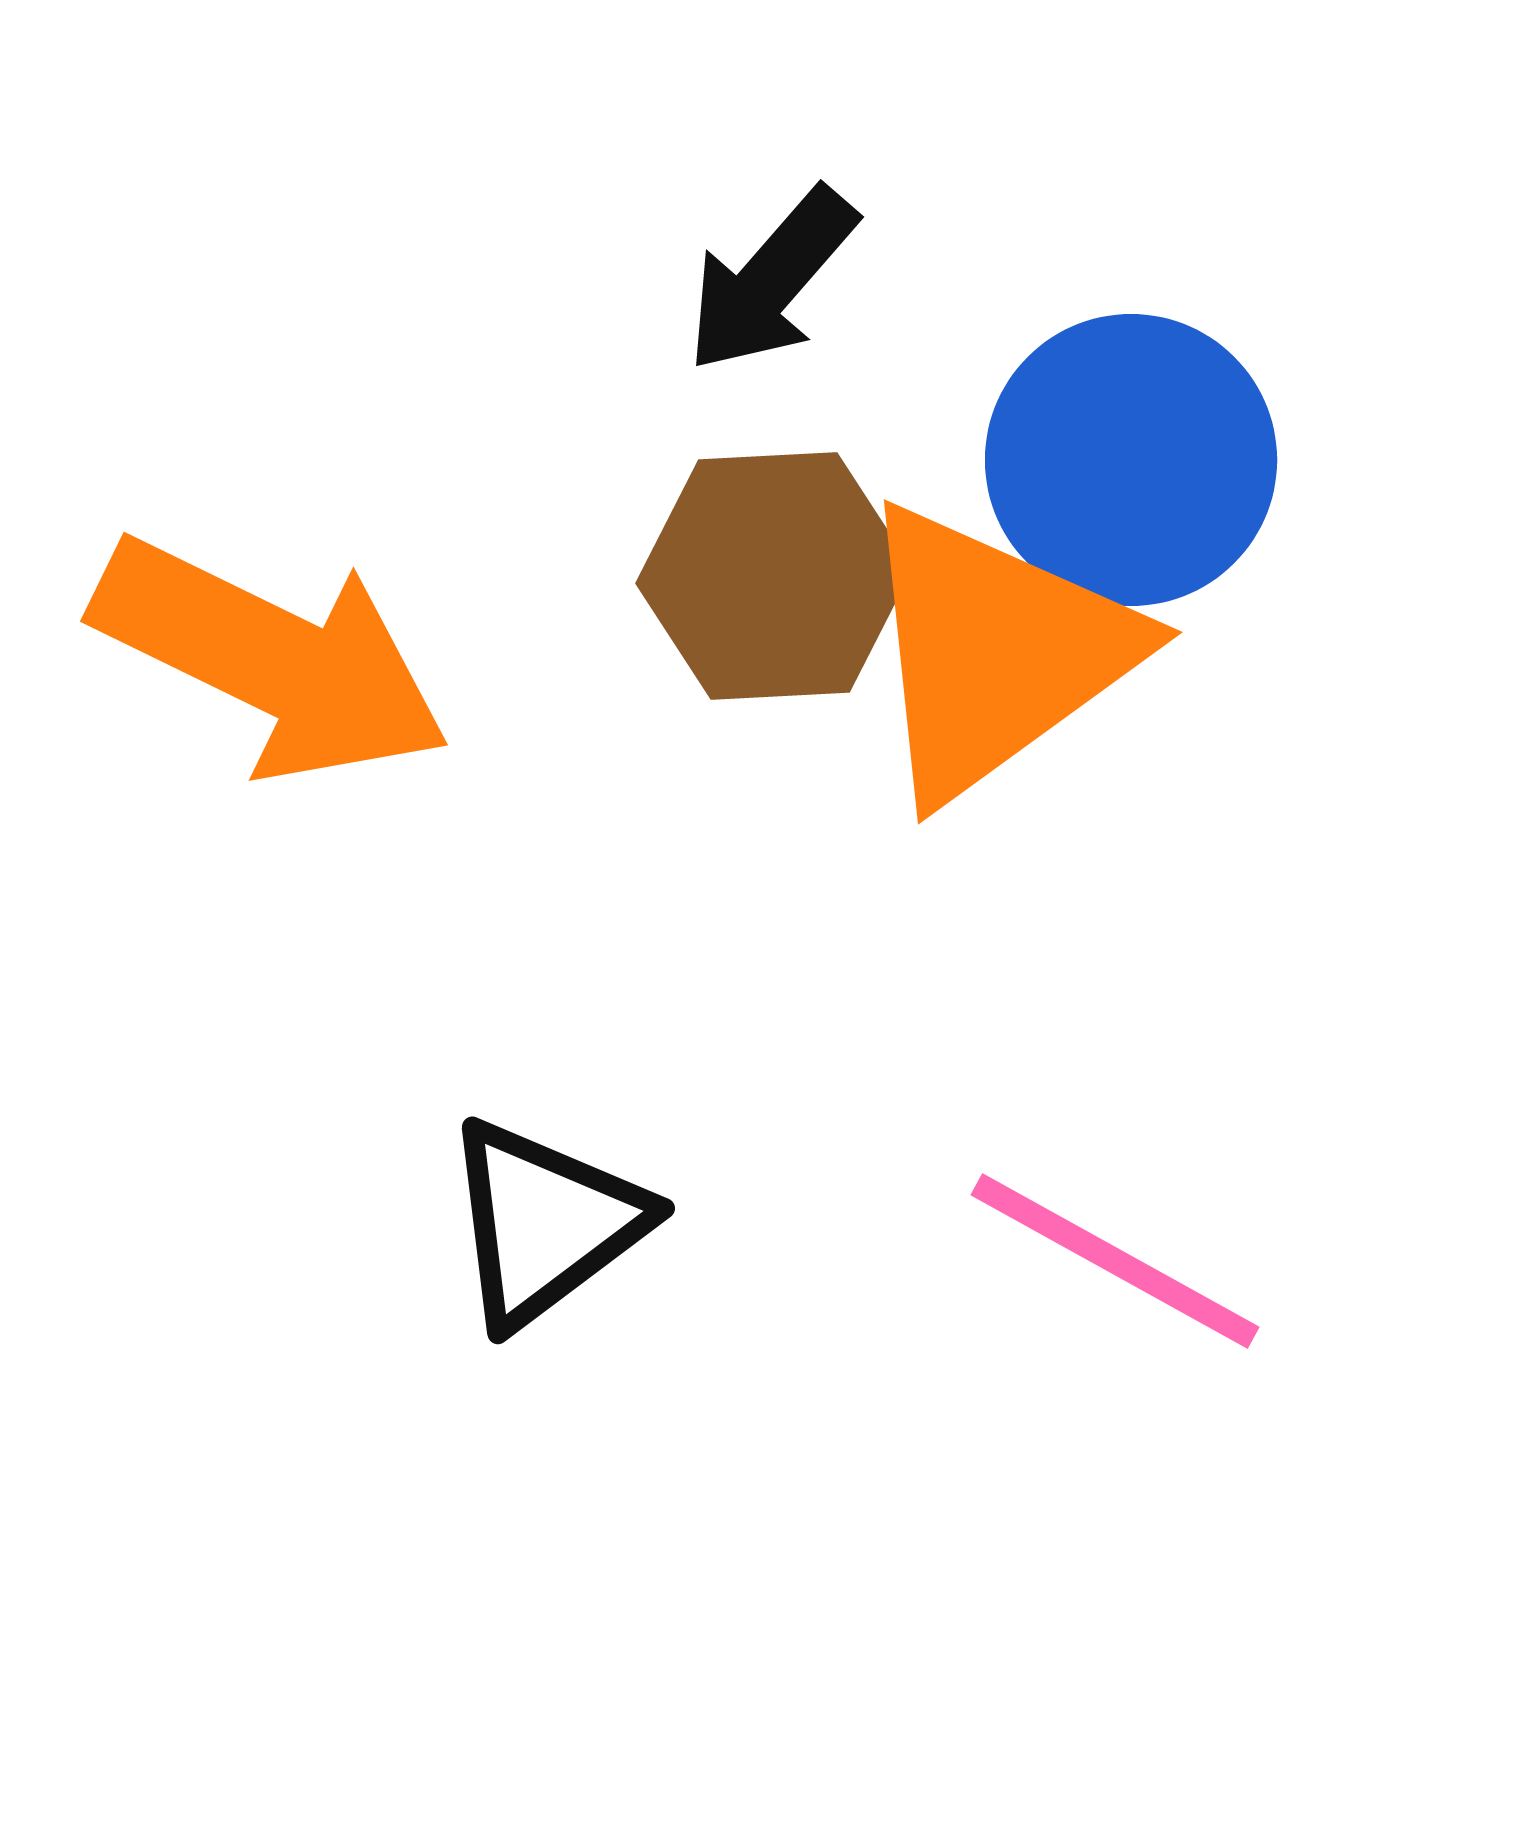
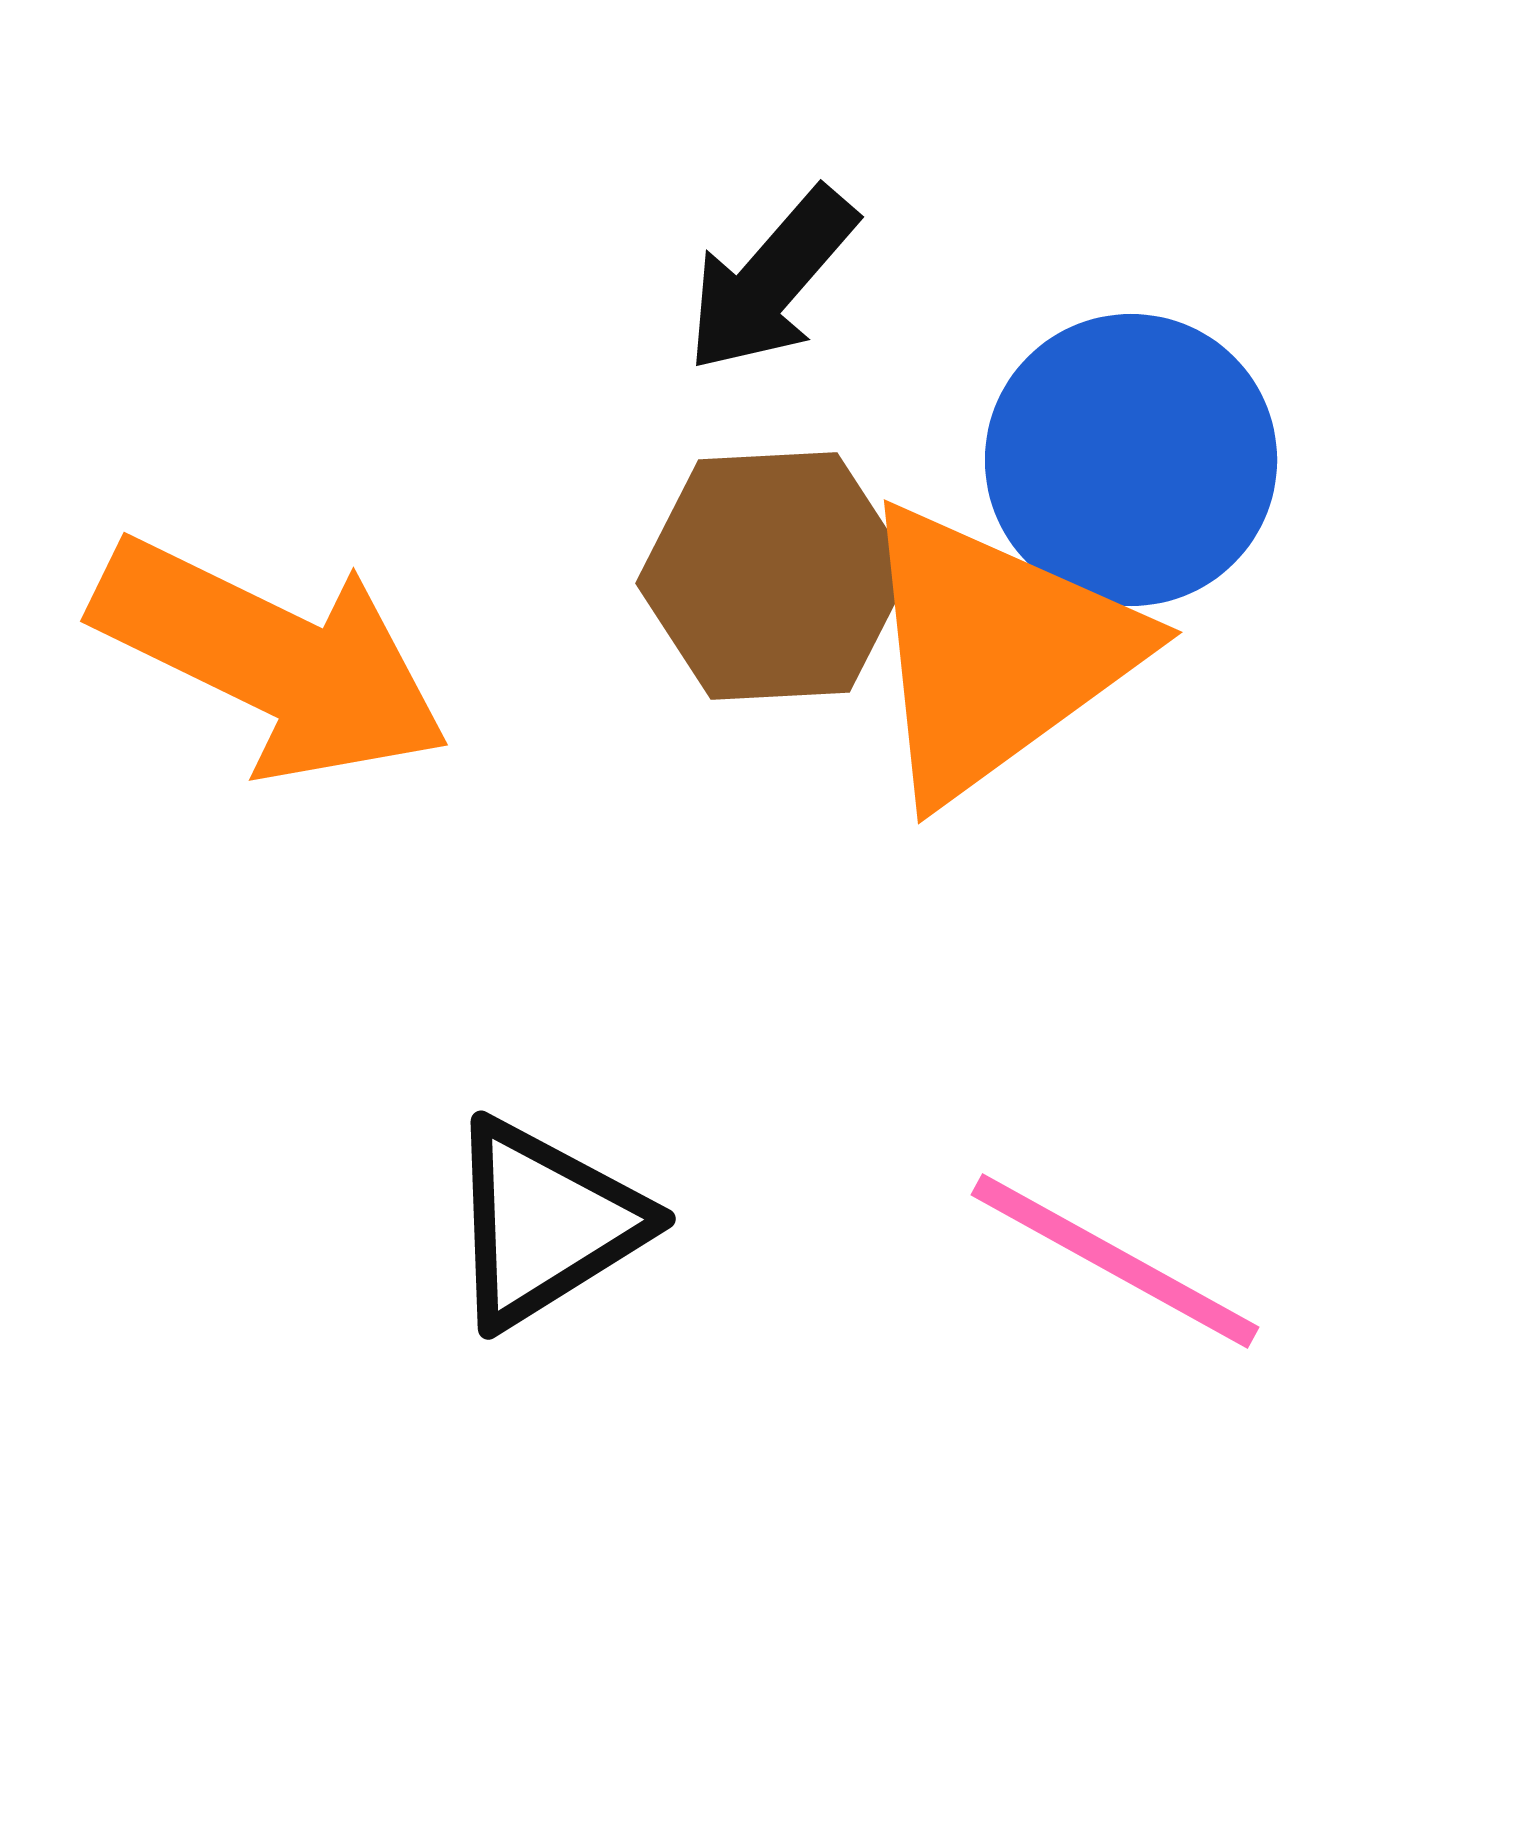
black triangle: rotated 5 degrees clockwise
